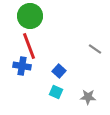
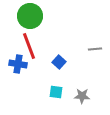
gray line: rotated 40 degrees counterclockwise
blue cross: moved 4 px left, 2 px up
blue square: moved 9 px up
cyan square: rotated 16 degrees counterclockwise
gray star: moved 6 px left, 1 px up
